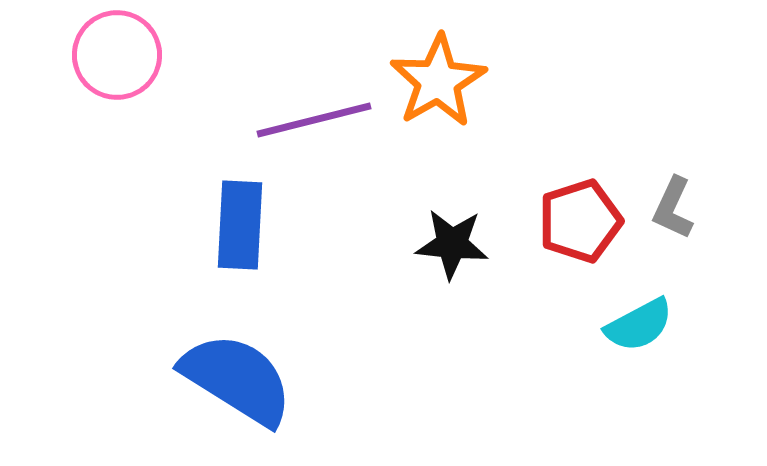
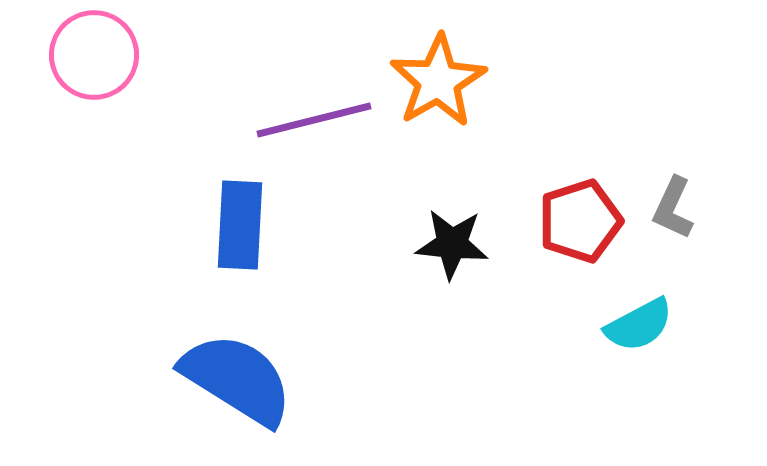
pink circle: moved 23 px left
